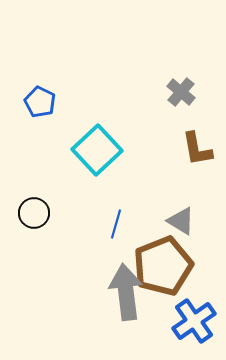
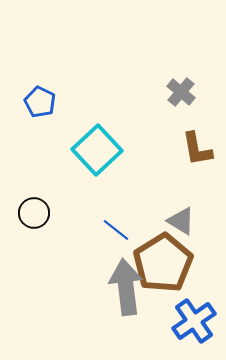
blue line: moved 6 px down; rotated 68 degrees counterclockwise
brown pentagon: moved 3 px up; rotated 10 degrees counterclockwise
gray arrow: moved 5 px up
